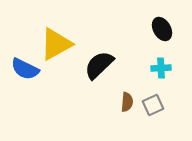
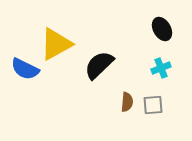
cyan cross: rotated 18 degrees counterclockwise
gray square: rotated 20 degrees clockwise
